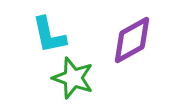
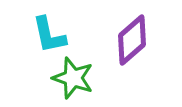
purple diamond: rotated 12 degrees counterclockwise
